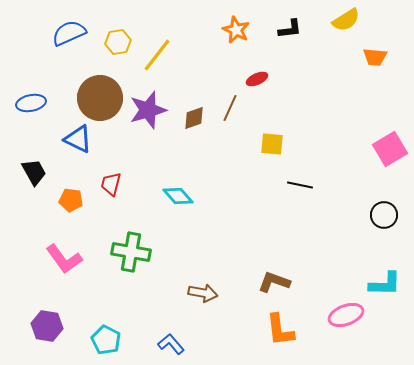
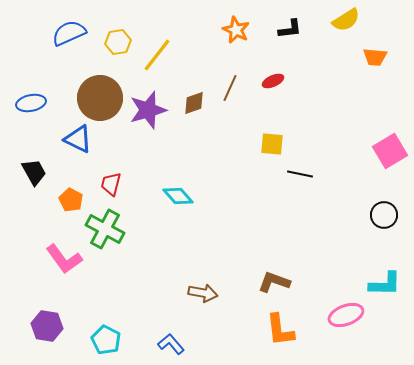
red ellipse: moved 16 px right, 2 px down
brown line: moved 20 px up
brown diamond: moved 15 px up
pink square: moved 2 px down
black line: moved 11 px up
orange pentagon: rotated 20 degrees clockwise
green cross: moved 26 px left, 23 px up; rotated 18 degrees clockwise
